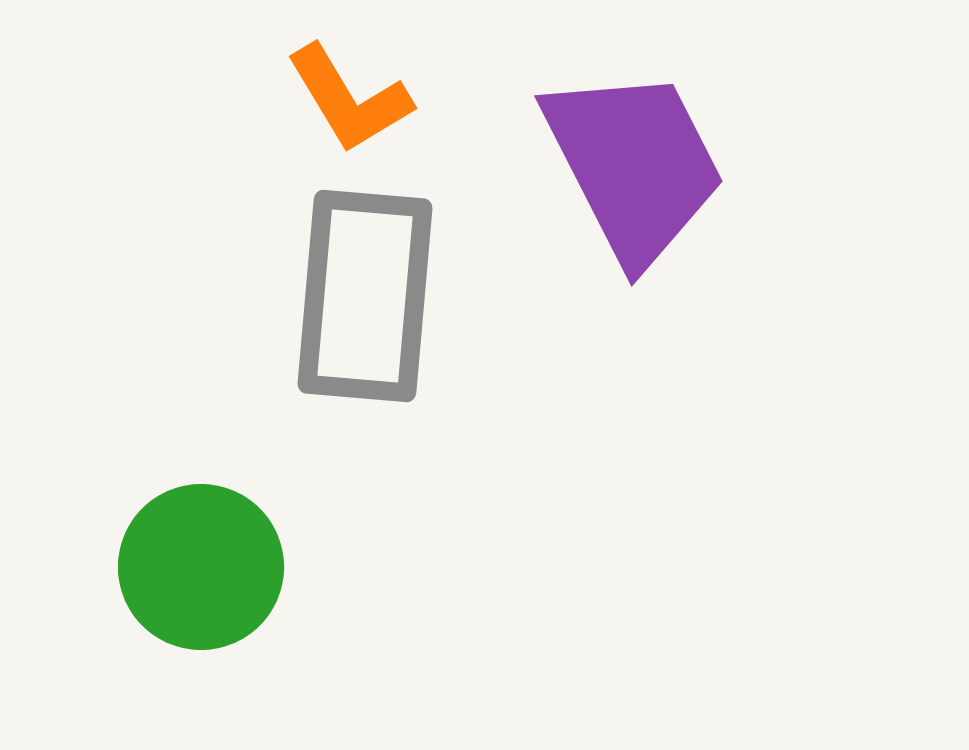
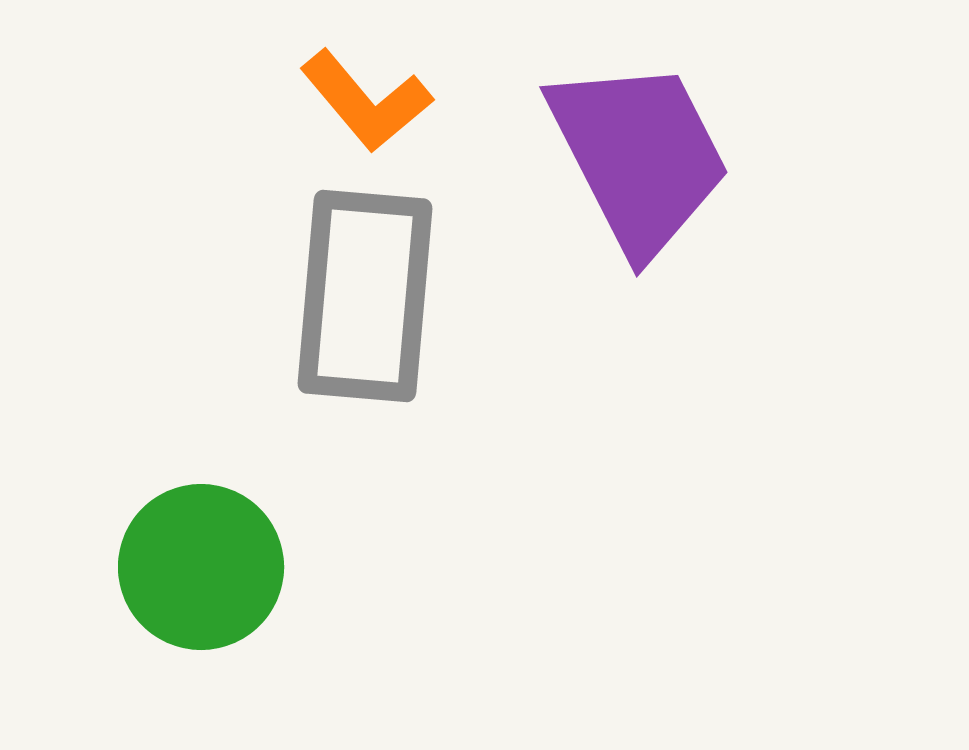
orange L-shape: moved 17 px right, 2 px down; rotated 9 degrees counterclockwise
purple trapezoid: moved 5 px right, 9 px up
